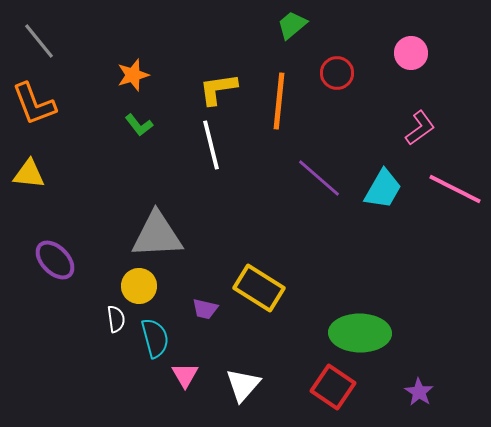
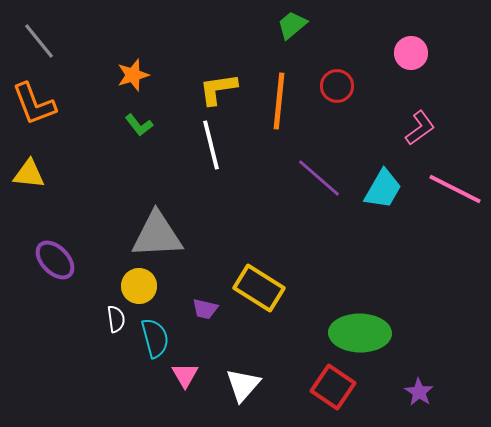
red circle: moved 13 px down
